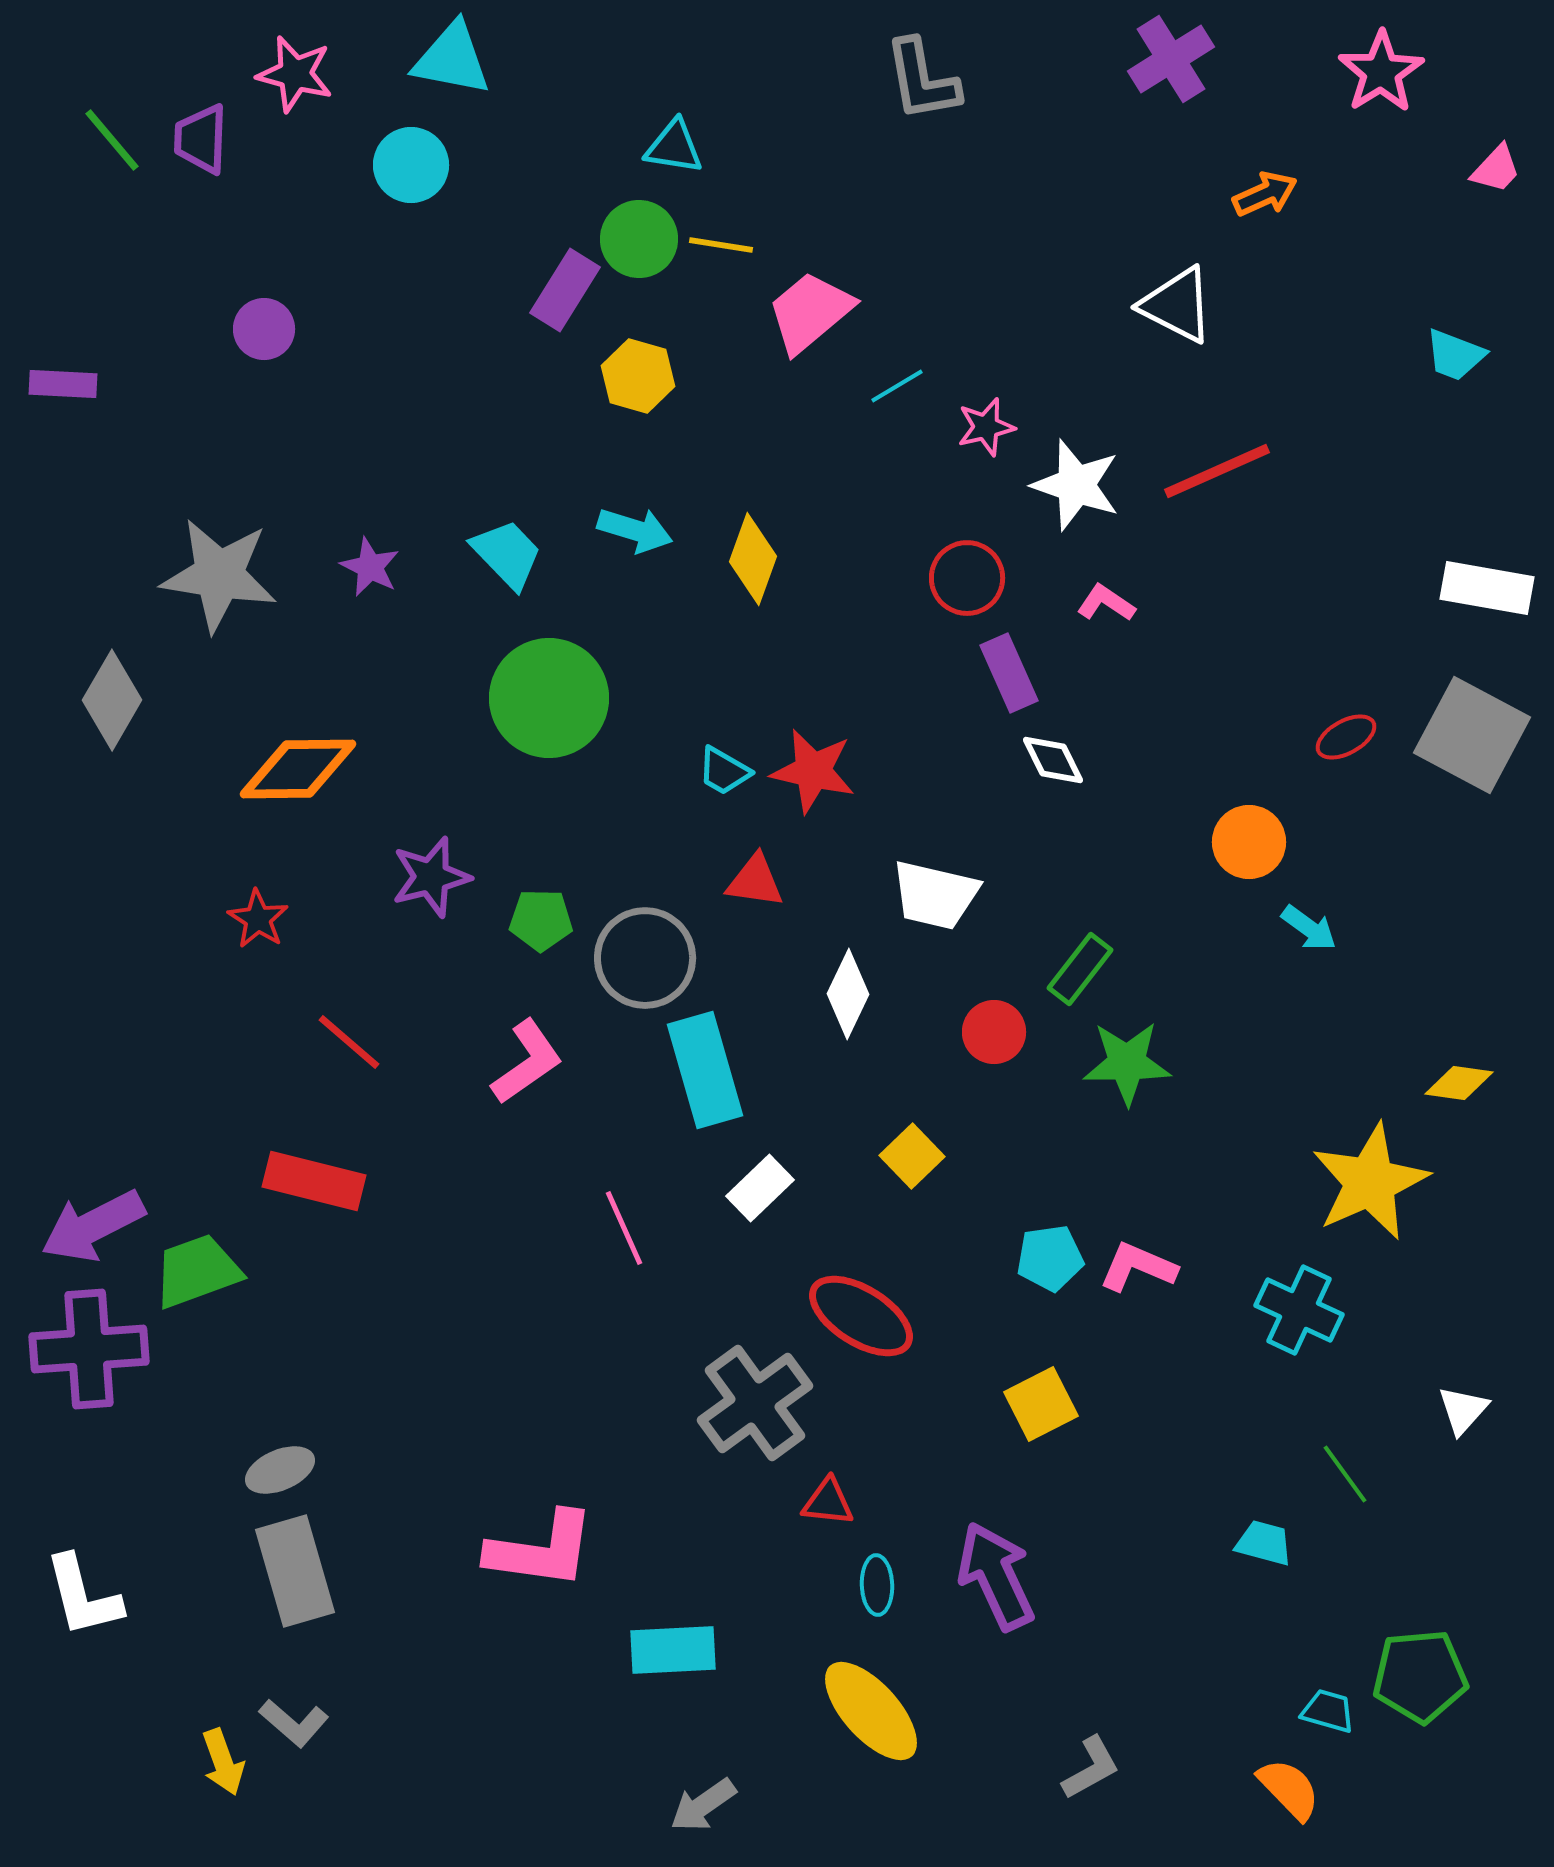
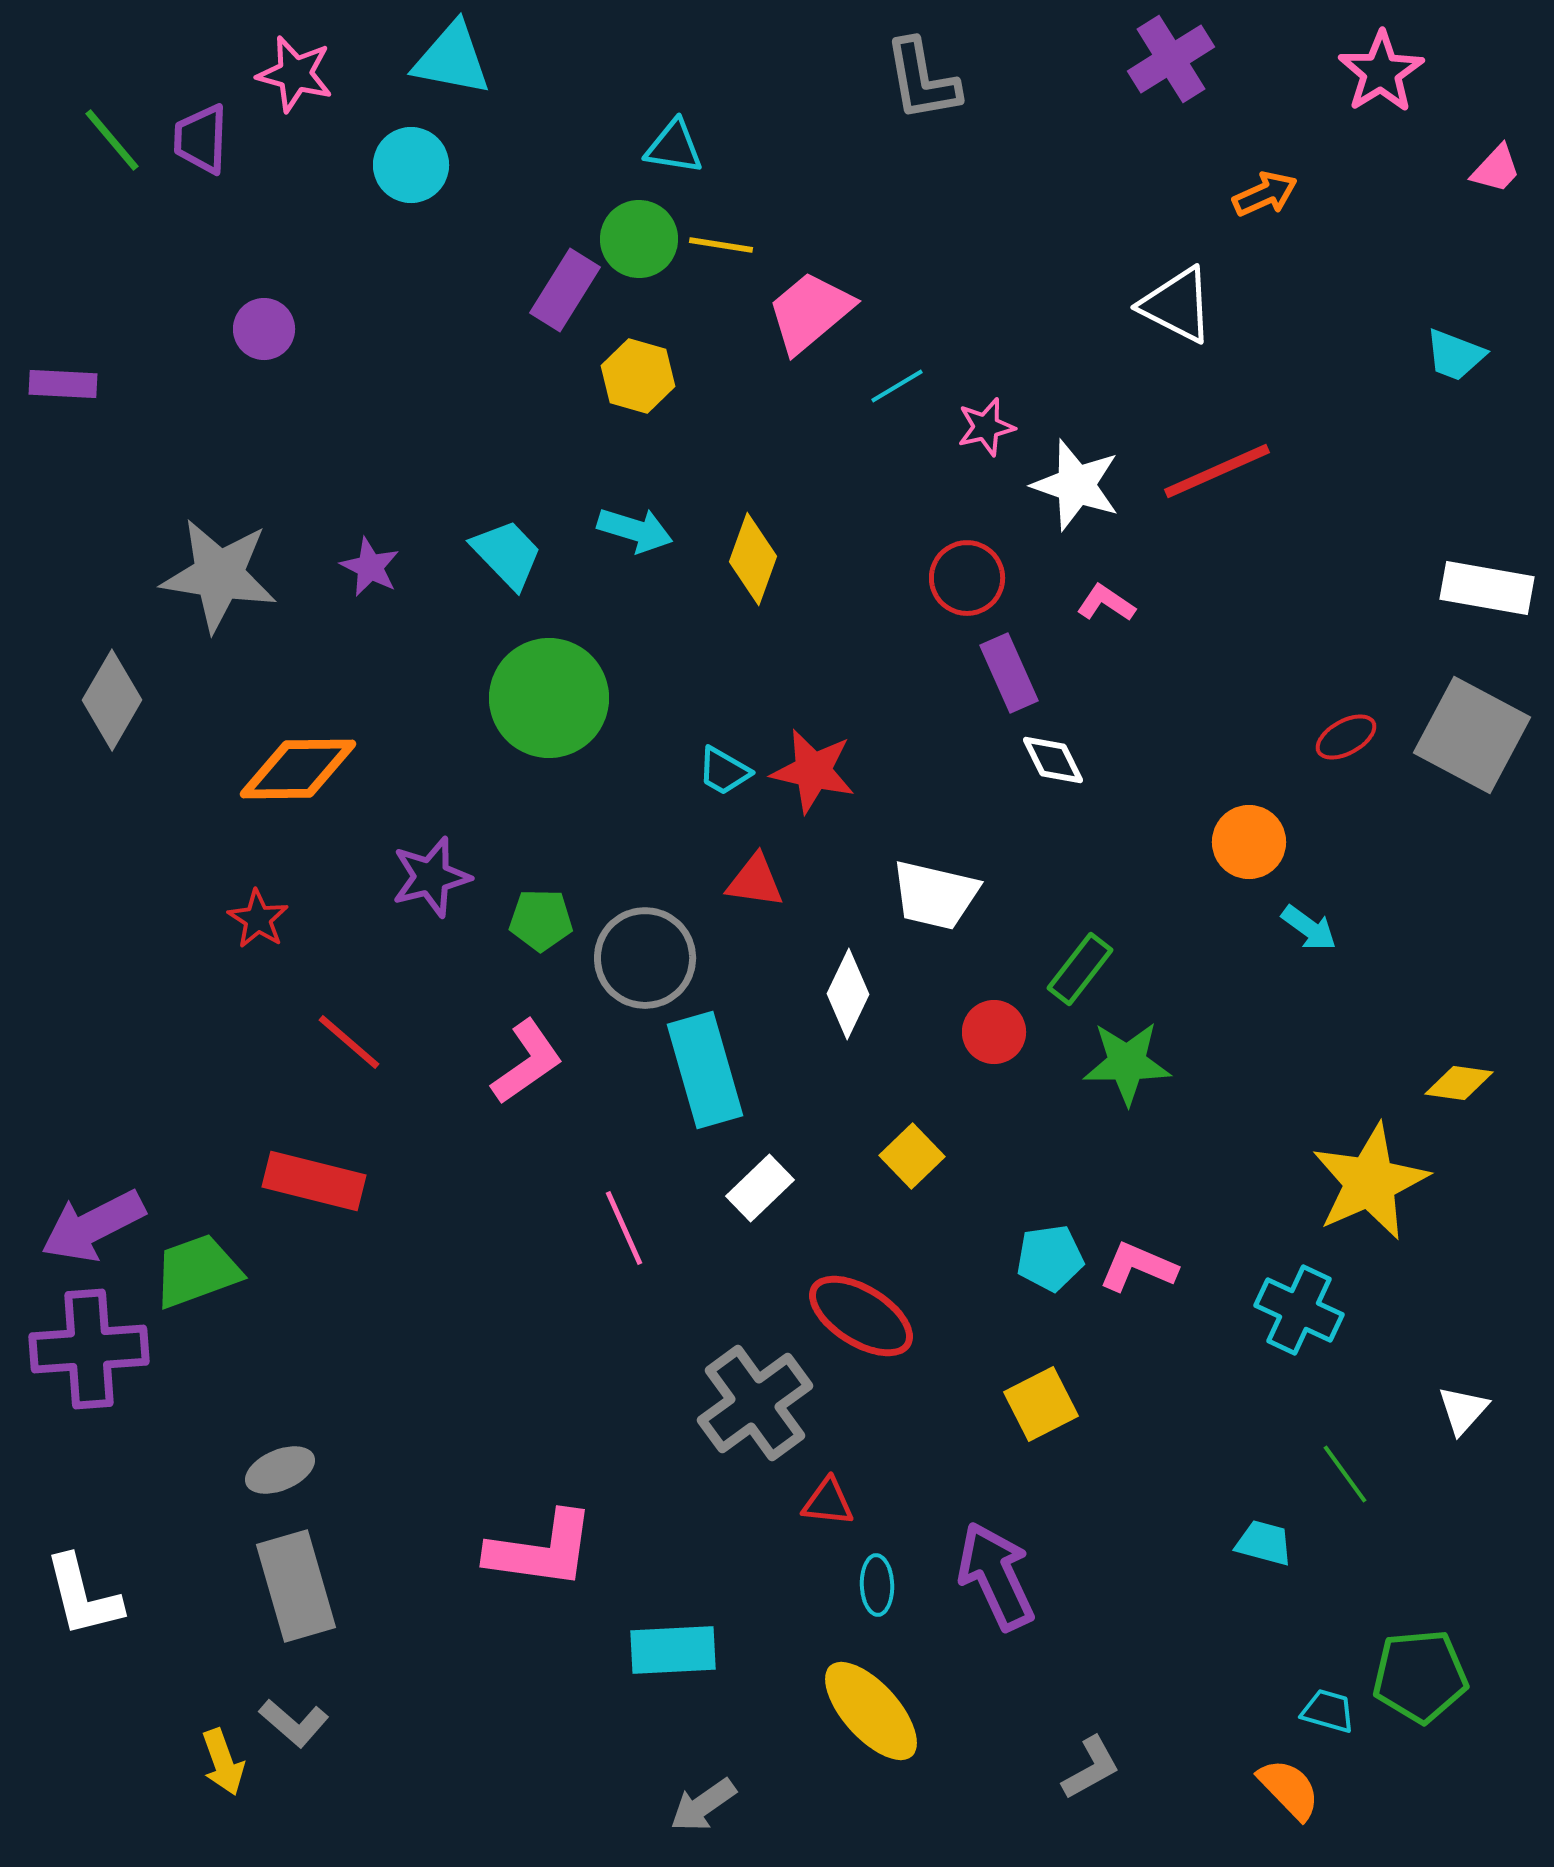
gray rectangle at (295, 1571): moved 1 px right, 15 px down
